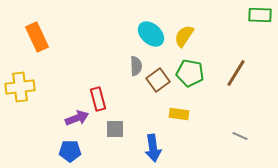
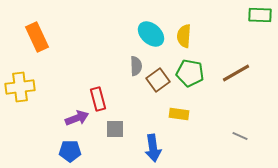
yellow semicircle: rotated 30 degrees counterclockwise
brown line: rotated 28 degrees clockwise
